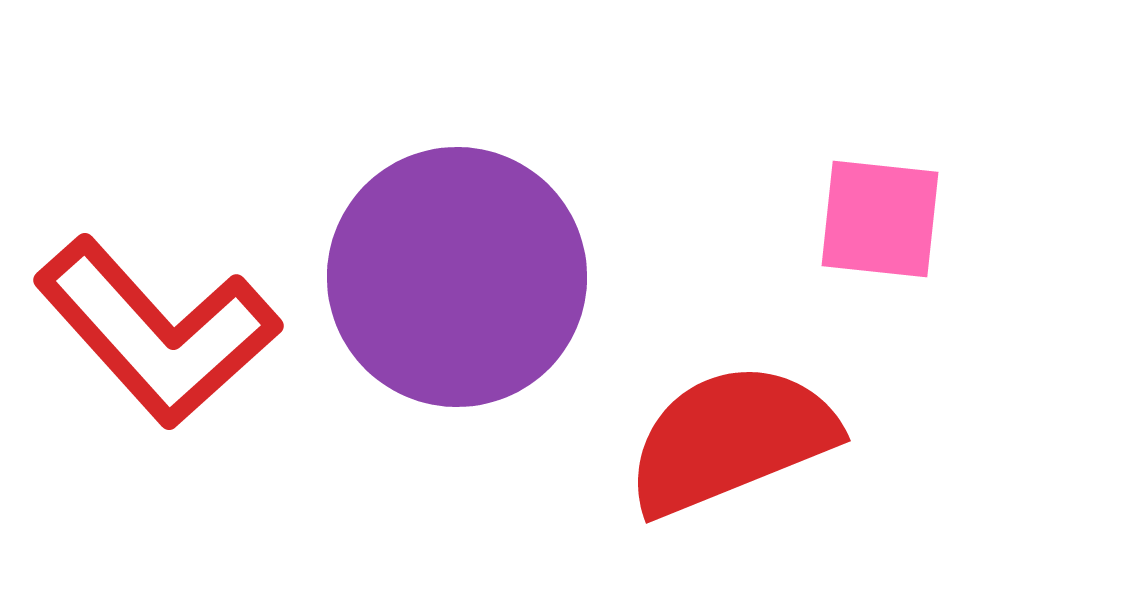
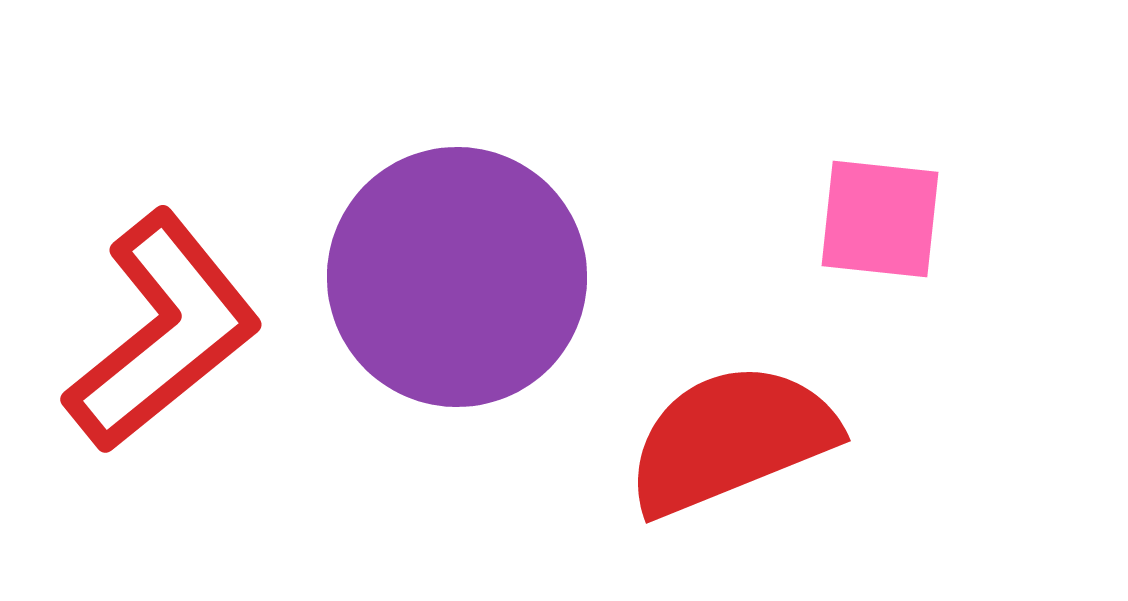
red L-shape: moved 6 px right; rotated 87 degrees counterclockwise
